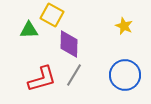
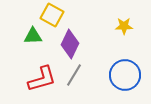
yellow star: rotated 24 degrees counterclockwise
green triangle: moved 4 px right, 6 px down
purple diamond: moved 1 px right; rotated 24 degrees clockwise
